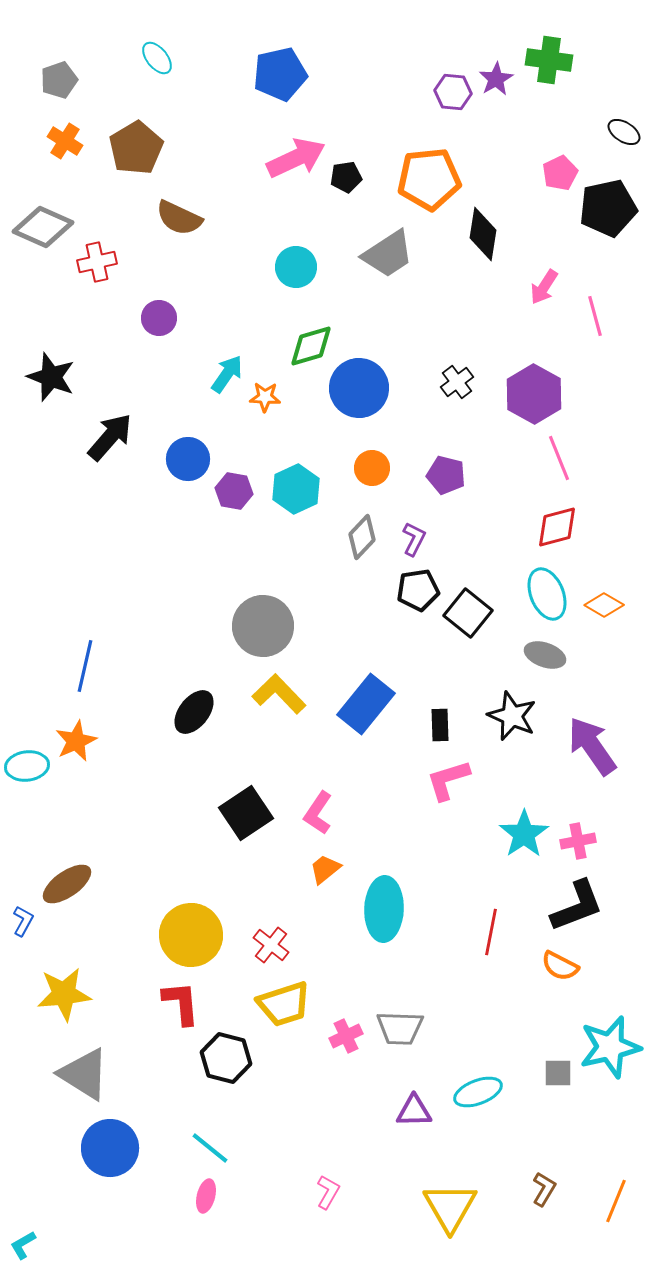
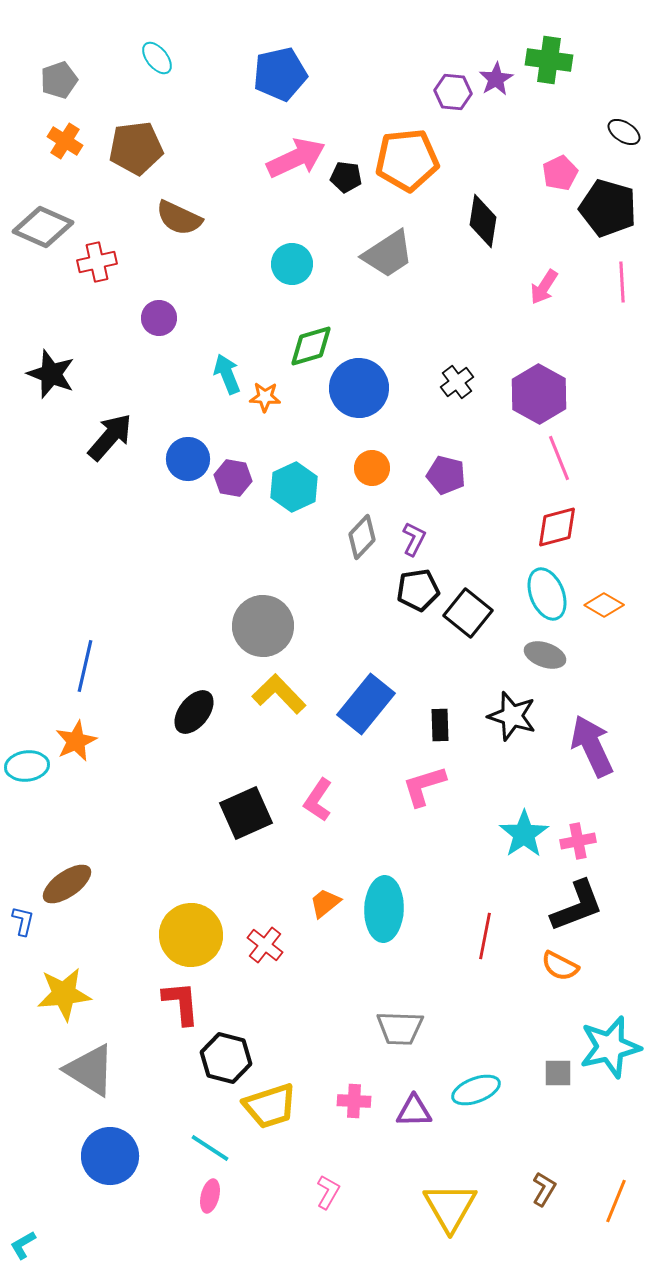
brown pentagon at (136, 148): rotated 24 degrees clockwise
black pentagon at (346, 177): rotated 16 degrees clockwise
orange pentagon at (429, 179): moved 22 px left, 19 px up
black pentagon at (608, 208): rotated 28 degrees clockwise
black diamond at (483, 234): moved 13 px up
cyan circle at (296, 267): moved 4 px left, 3 px up
pink line at (595, 316): moved 27 px right, 34 px up; rotated 12 degrees clockwise
cyan arrow at (227, 374): rotated 57 degrees counterclockwise
black star at (51, 377): moved 3 px up
purple hexagon at (534, 394): moved 5 px right
cyan hexagon at (296, 489): moved 2 px left, 2 px up
purple hexagon at (234, 491): moved 1 px left, 13 px up
black star at (512, 716): rotated 6 degrees counterclockwise
purple arrow at (592, 746): rotated 10 degrees clockwise
pink L-shape at (448, 780): moved 24 px left, 6 px down
black square at (246, 813): rotated 10 degrees clockwise
pink L-shape at (318, 813): moved 13 px up
orange trapezoid at (325, 869): moved 34 px down
blue L-shape at (23, 921): rotated 16 degrees counterclockwise
red line at (491, 932): moved 6 px left, 4 px down
red cross at (271, 945): moved 6 px left
yellow trapezoid at (284, 1004): moved 14 px left, 102 px down
pink cross at (346, 1036): moved 8 px right, 65 px down; rotated 28 degrees clockwise
gray triangle at (84, 1074): moved 6 px right, 4 px up
cyan ellipse at (478, 1092): moved 2 px left, 2 px up
blue circle at (110, 1148): moved 8 px down
cyan line at (210, 1148): rotated 6 degrees counterclockwise
pink ellipse at (206, 1196): moved 4 px right
